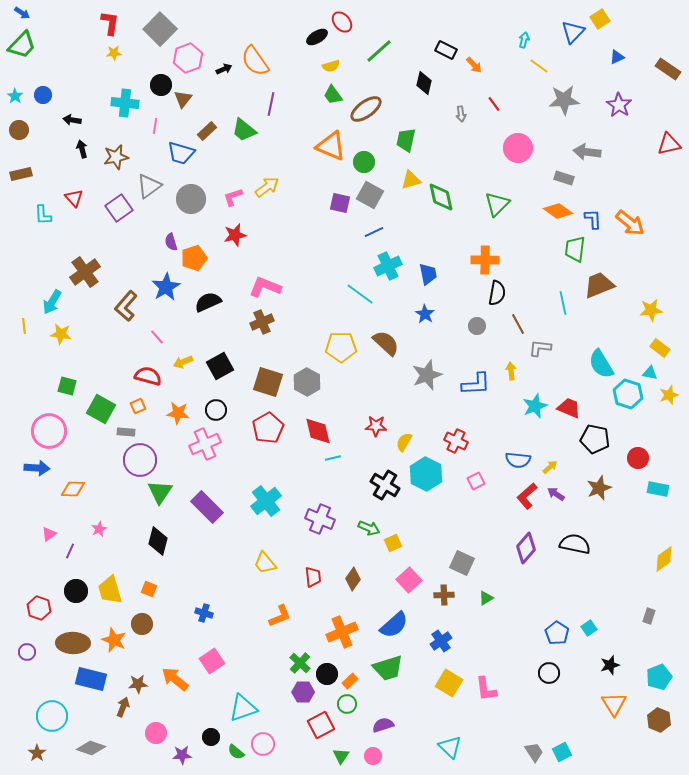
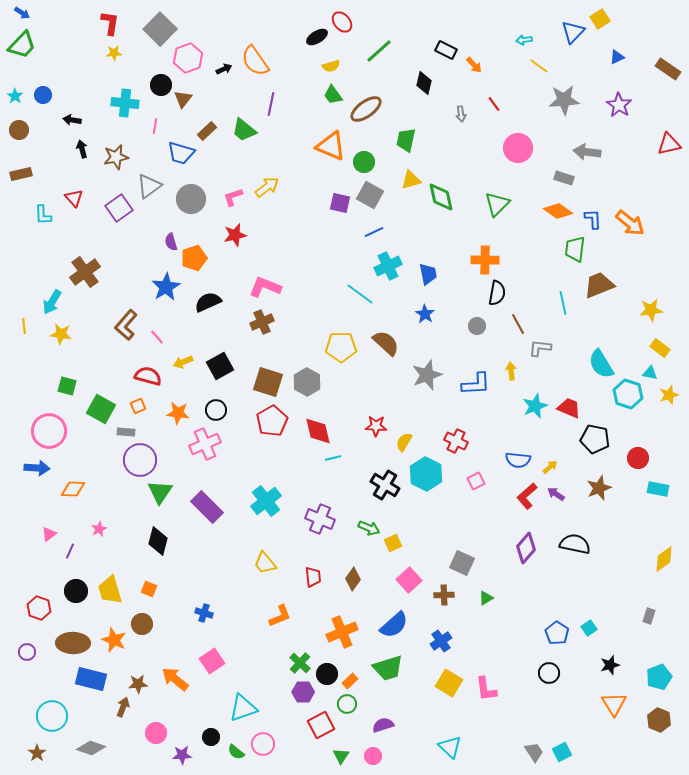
cyan arrow at (524, 40): rotated 112 degrees counterclockwise
brown L-shape at (126, 306): moved 19 px down
red pentagon at (268, 428): moved 4 px right, 7 px up
